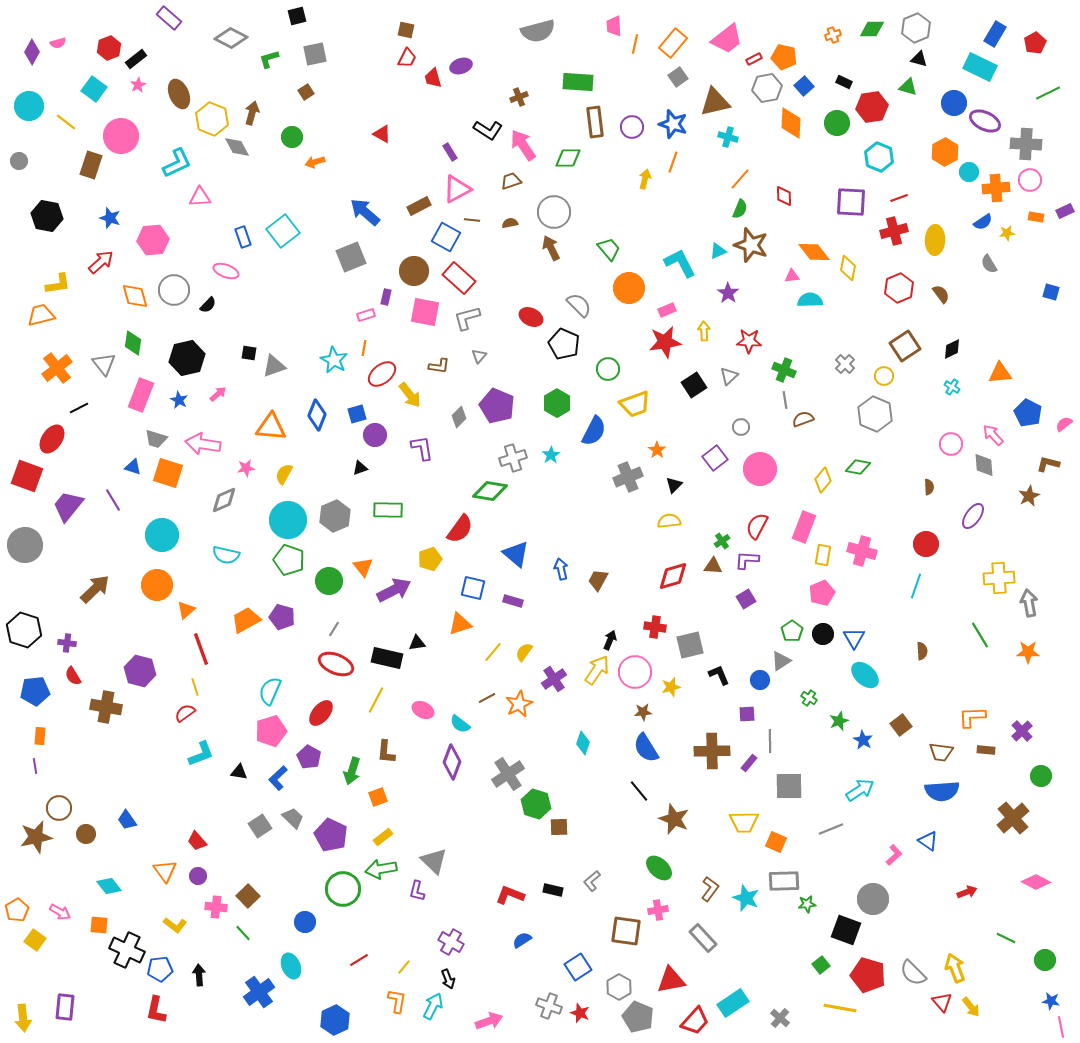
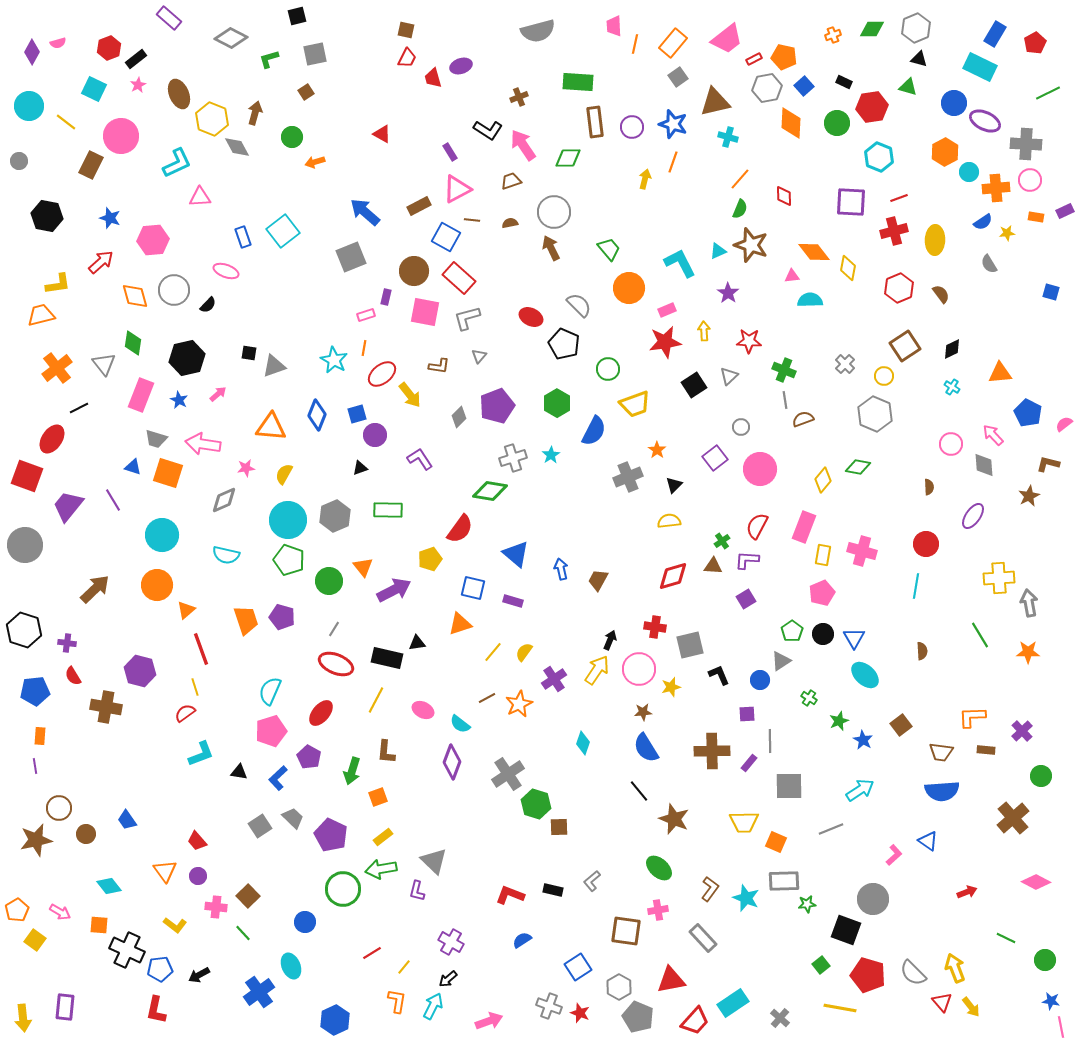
cyan square at (94, 89): rotated 10 degrees counterclockwise
brown arrow at (252, 113): moved 3 px right
brown rectangle at (91, 165): rotated 8 degrees clockwise
purple pentagon at (497, 406): rotated 28 degrees clockwise
purple L-shape at (422, 448): moved 2 px left, 11 px down; rotated 24 degrees counterclockwise
cyan line at (916, 586): rotated 10 degrees counterclockwise
orange trapezoid at (246, 620): rotated 100 degrees clockwise
pink circle at (635, 672): moved 4 px right, 3 px up
brown star at (36, 837): moved 3 px down
red line at (359, 960): moved 13 px right, 7 px up
black arrow at (199, 975): rotated 115 degrees counterclockwise
black arrow at (448, 979): rotated 72 degrees clockwise
